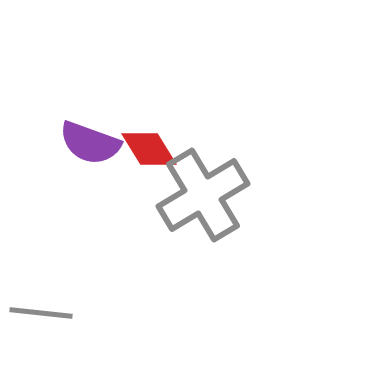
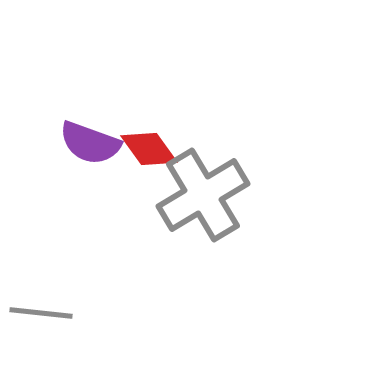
red diamond: rotated 4 degrees counterclockwise
